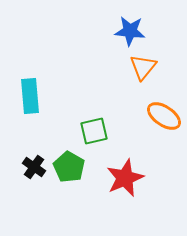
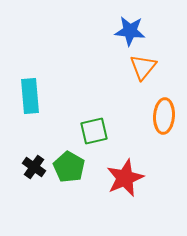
orange ellipse: rotated 60 degrees clockwise
